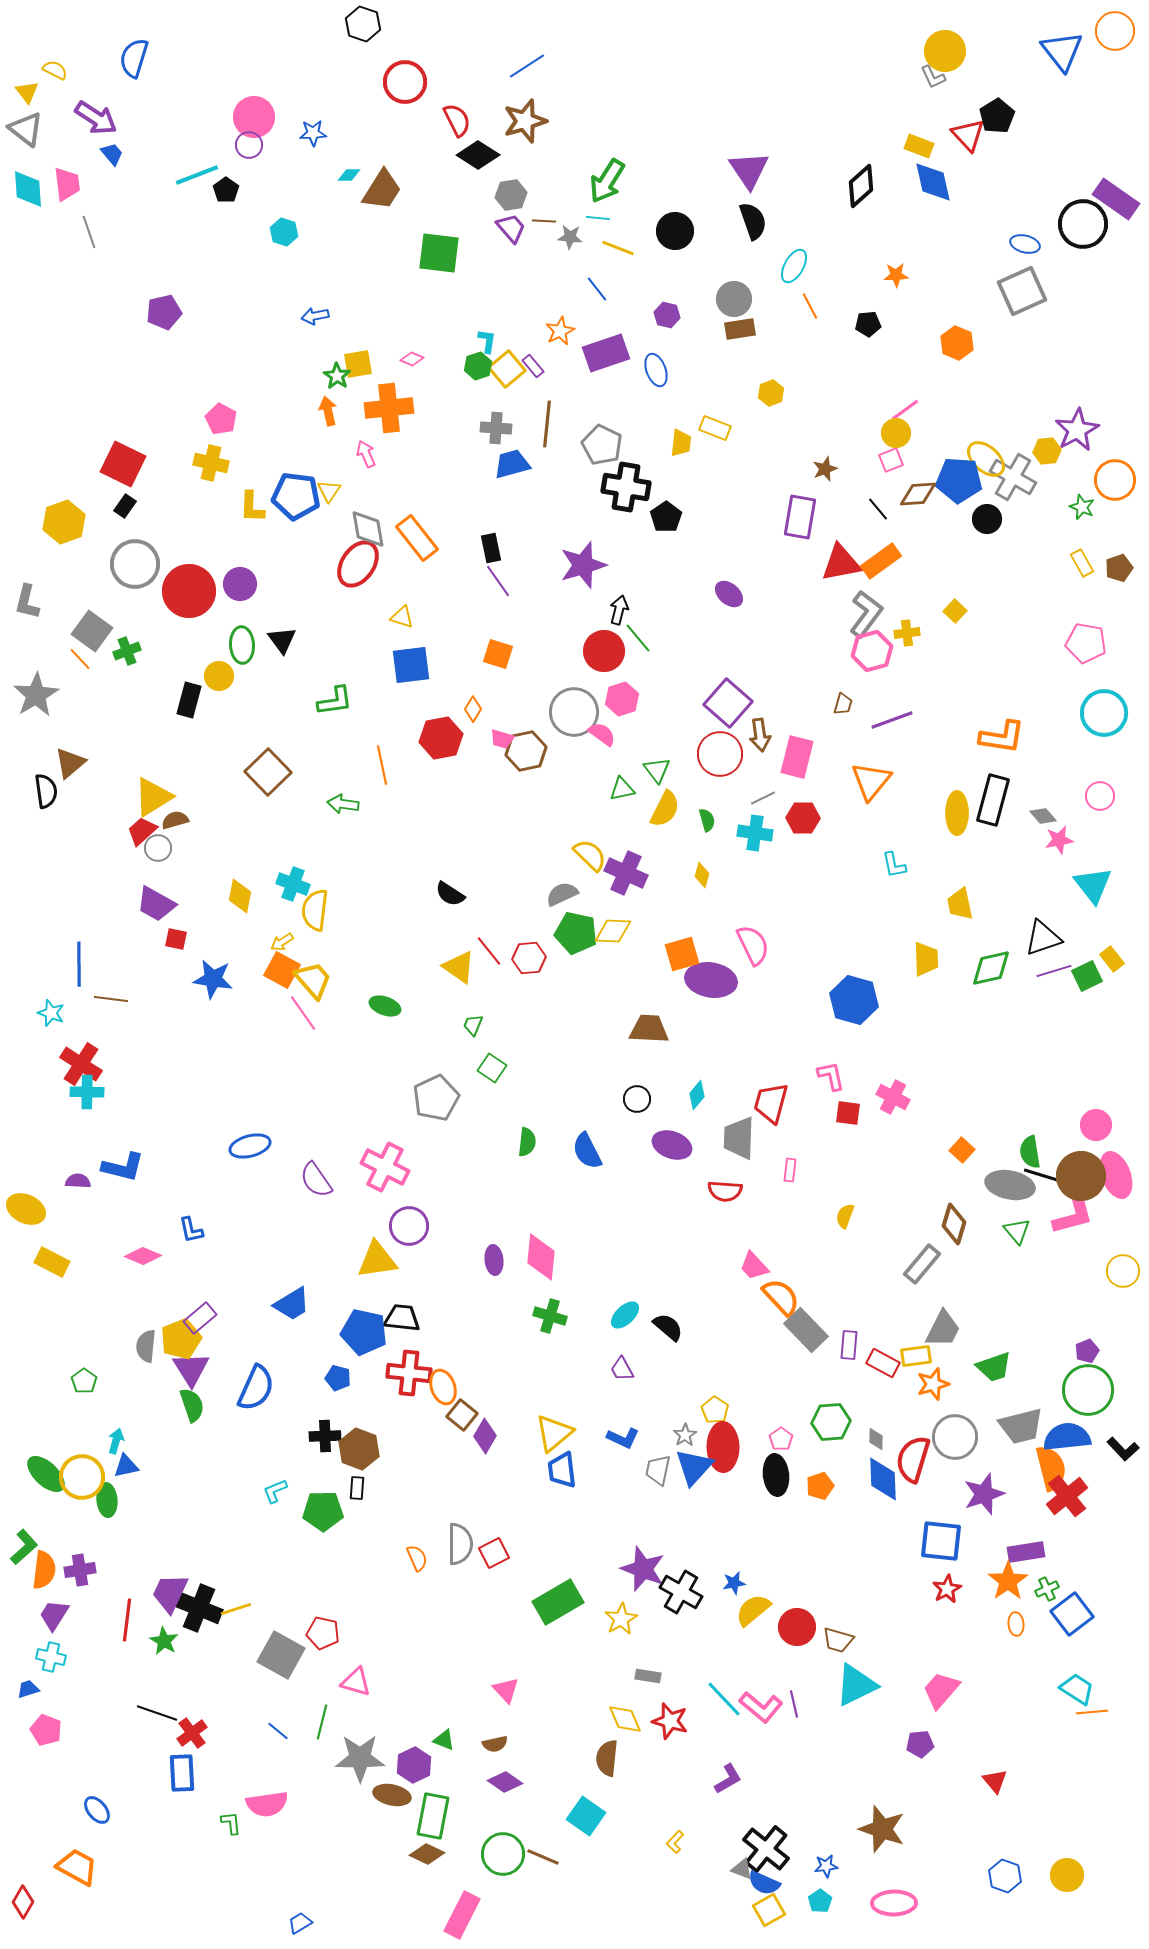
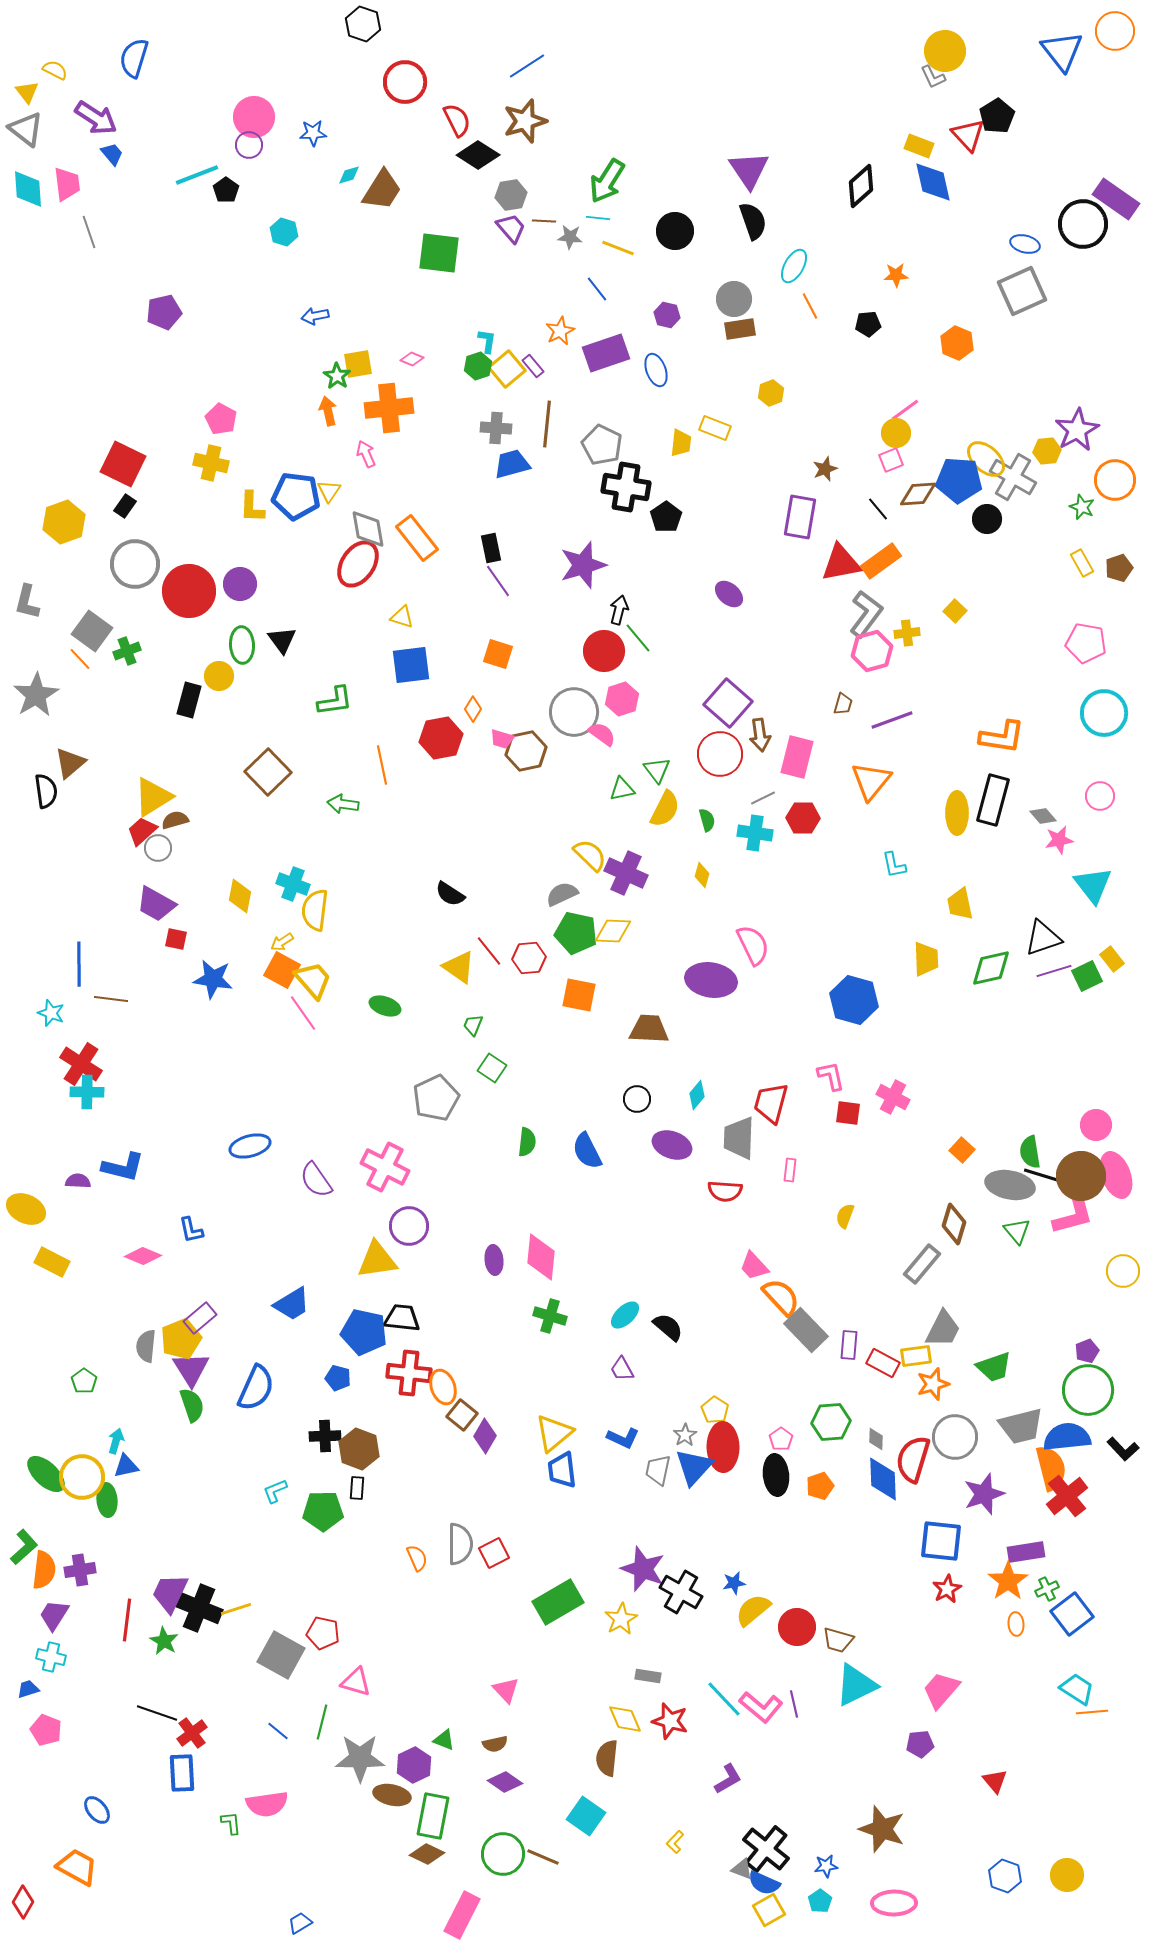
cyan diamond at (349, 175): rotated 15 degrees counterclockwise
orange square at (682, 954): moved 103 px left, 41 px down; rotated 27 degrees clockwise
